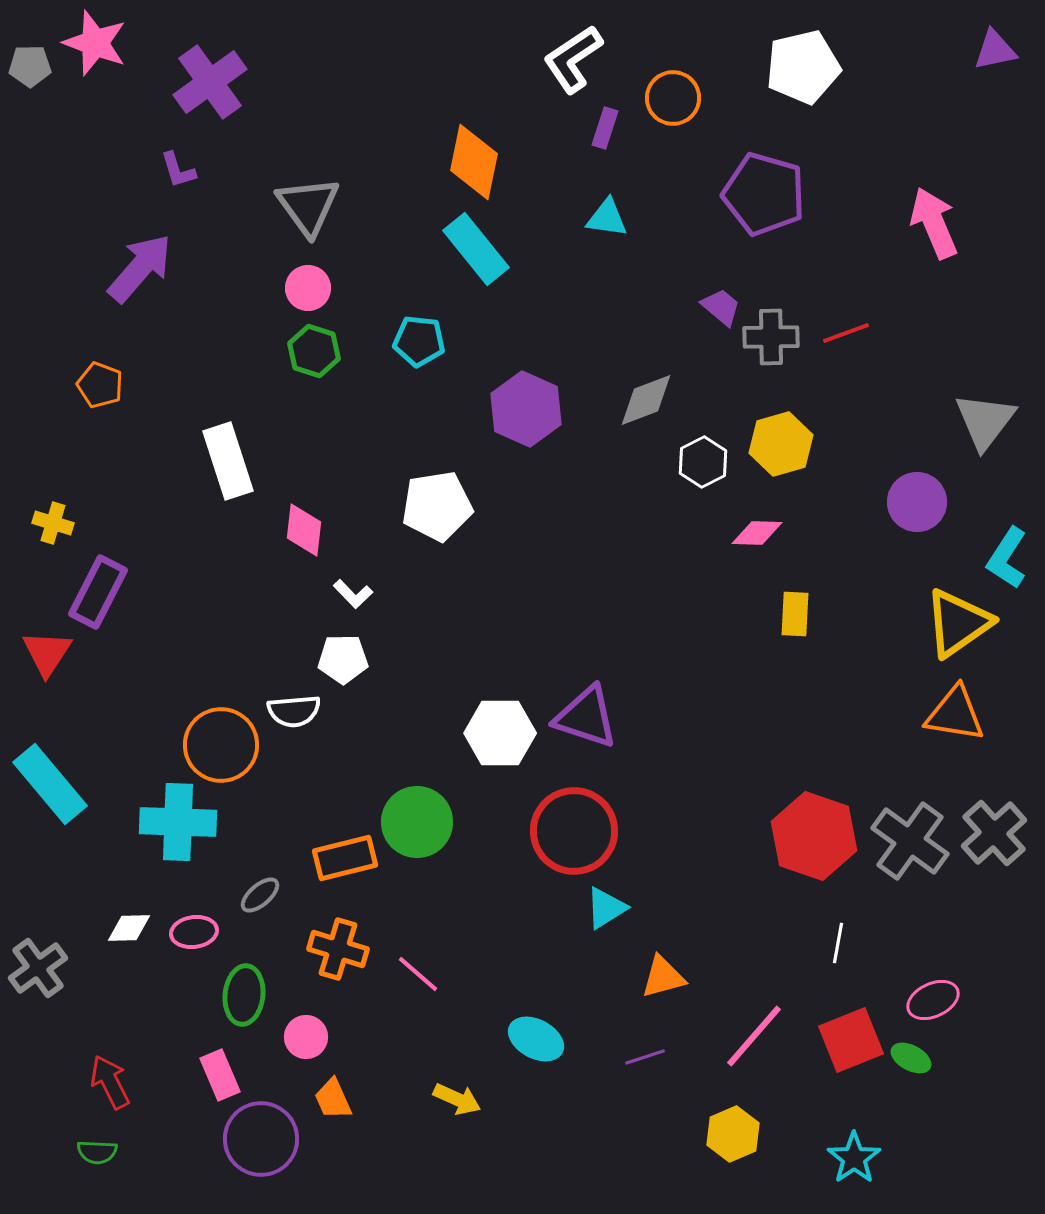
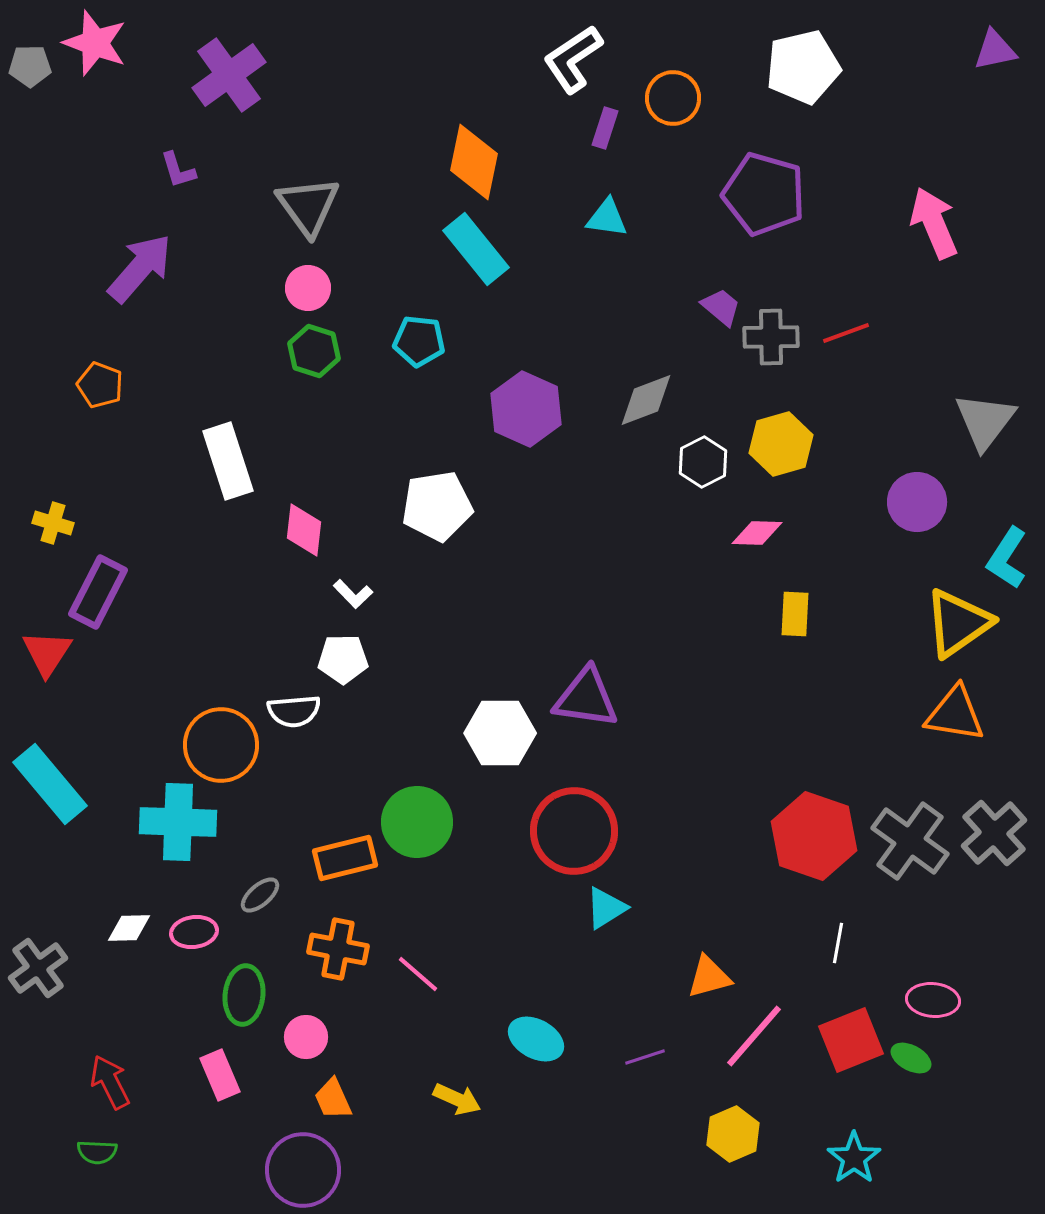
purple cross at (210, 82): moved 19 px right, 7 px up
purple triangle at (586, 717): moved 19 px up; rotated 10 degrees counterclockwise
orange cross at (338, 949): rotated 6 degrees counterclockwise
orange triangle at (663, 977): moved 46 px right
pink ellipse at (933, 1000): rotated 30 degrees clockwise
purple circle at (261, 1139): moved 42 px right, 31 px down
